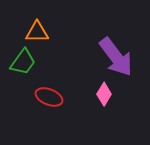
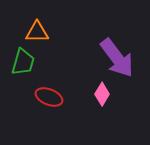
purple arrow: moved 1 px right, 1 px down
green trapezoid: rotated 20 degrees counterclockwise
pink diamond: moved 2 px left
